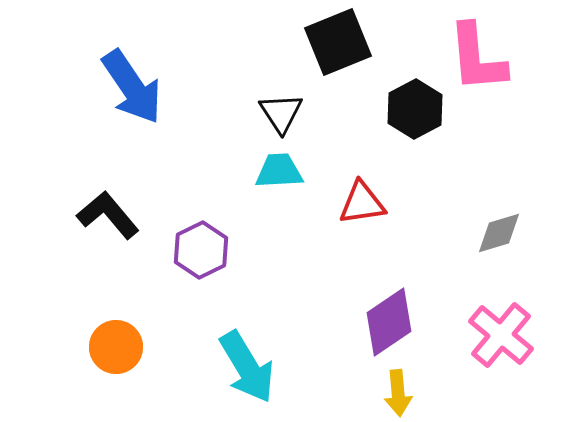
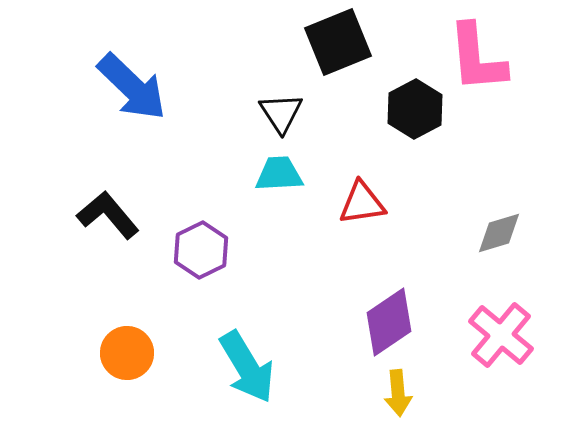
blue arrow: rotated 12 degrees counterclockwise
cyan trapezoid: moved 3 px down
orange circle: moved 11 px right, 6 px down
